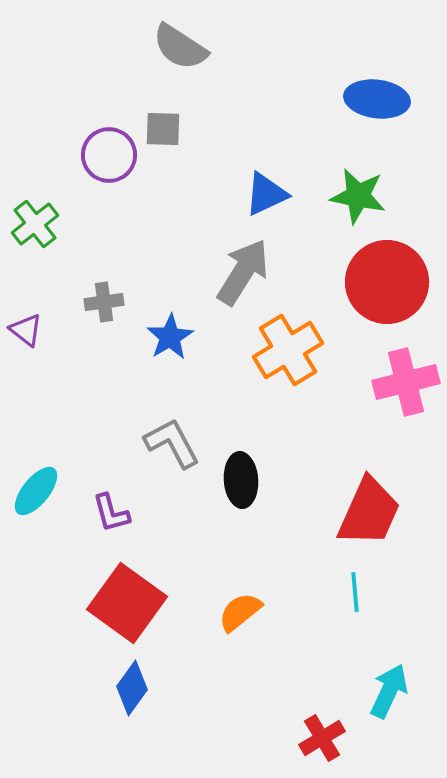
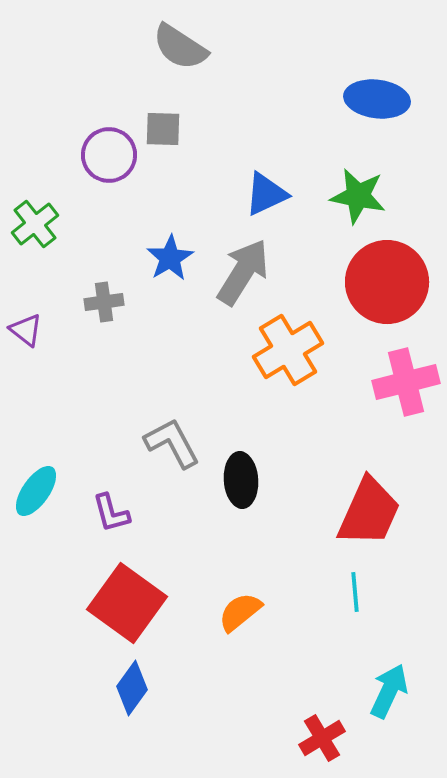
blue star: moved 79 px up
cyan ellipse: rotated 4 degrees counterclockwise
